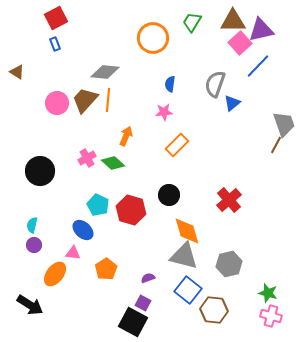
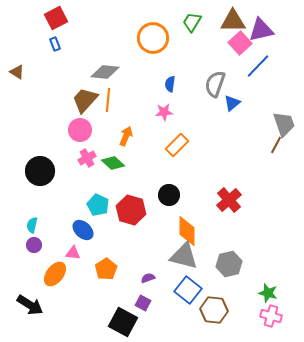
pink circle at (57, 103): moved 23 px right, 27 px down
orange diamond at (187, 231): rotated 16 degrees clockwise
black square at (133, 322): moved 10 px left
